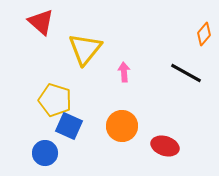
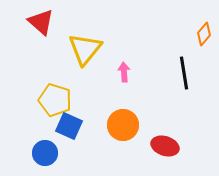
black line: moved 2 px left; rotated 52 degrees clockwise
orange circle: moved 1 px right, 1 px up
